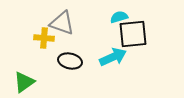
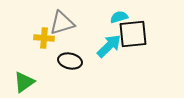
gray triangle: rotated 36 degrees counterclockwise
cyan arrow: moved 4 px left, 11 px up; rotated 20 degrees counterclockwise
